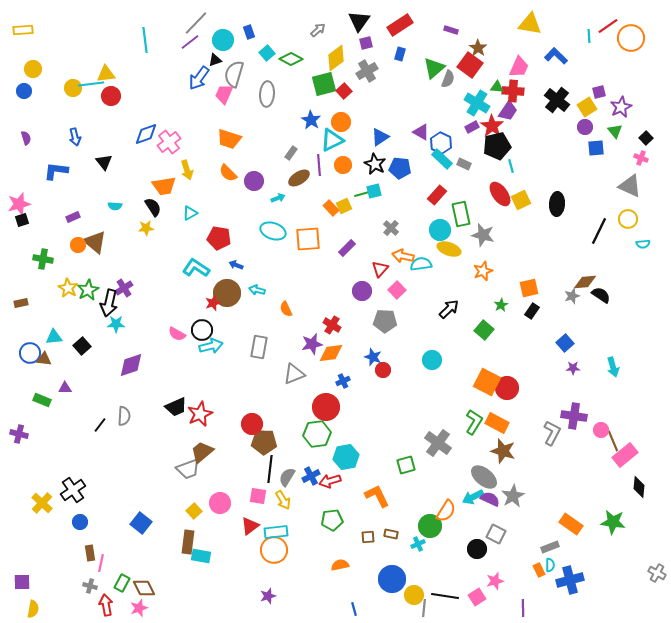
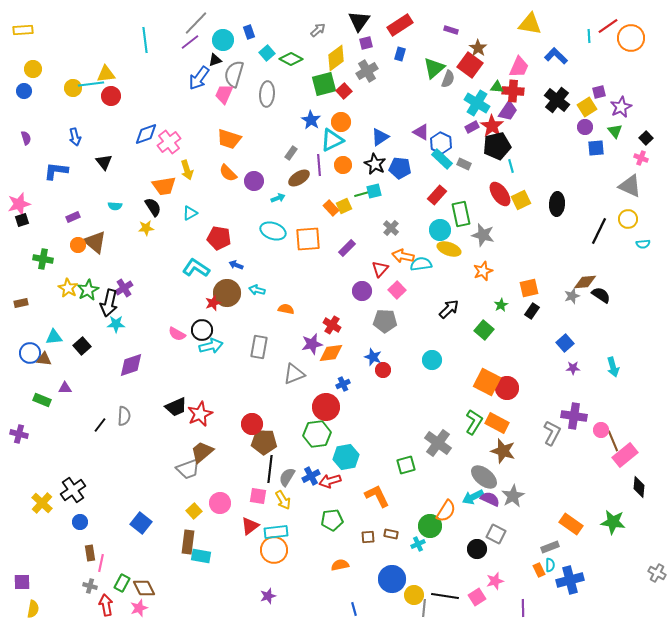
orange semicircle at (286, 309): rotated 126 degrees clockwise
blue cross at (343, 381): moved 3 px down
